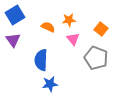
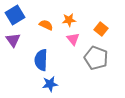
orange semicircle: moved 2 px left, 2 px up
